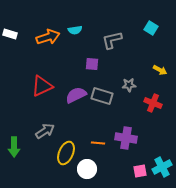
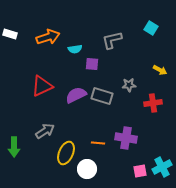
cyan semicircle: moved 19 px down
red cross: rotated 30 degrees counterclockwise
